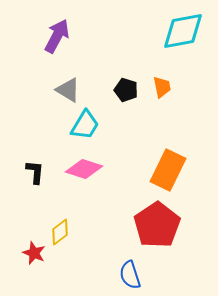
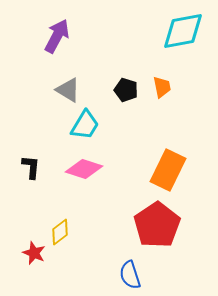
black L-shape: moved 4 px left, 5 px up
